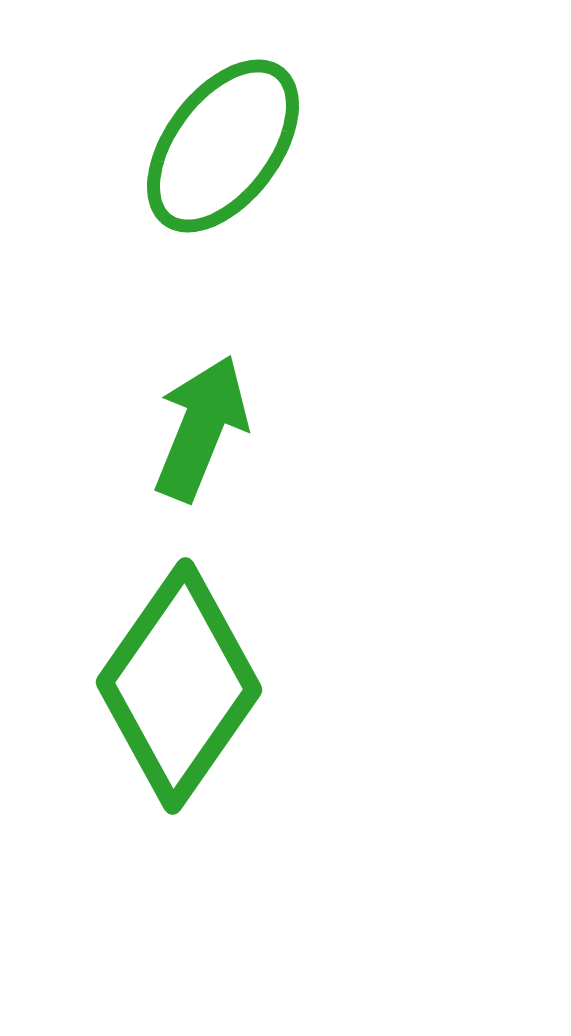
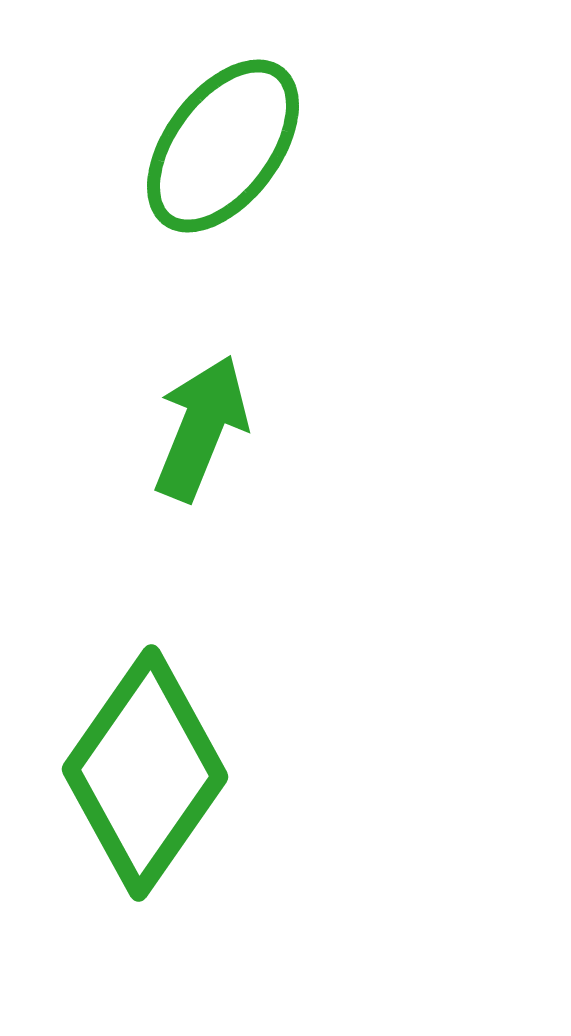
green diamond: moved 34 px left, 87 px down
